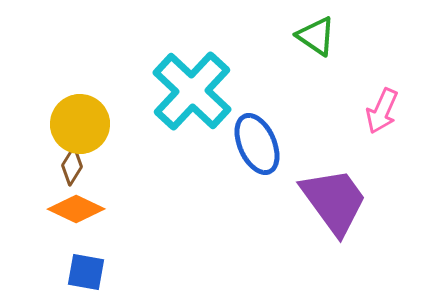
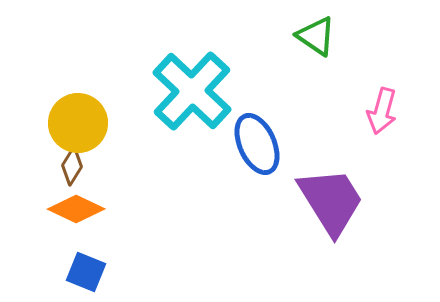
pink arrow: rotated 9 degrees counterclockwise
yellow circle: moved 2 px left, 1 px up
purple trapezoid: moved 3 px left; rotated 4 degrees clockwise
blue square: rotated 12 degrees clockwise
